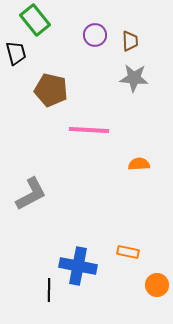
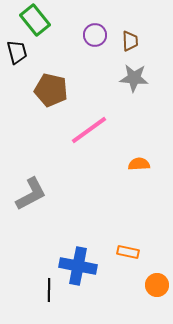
black trapezoid: moved 1 px right, 1 px up
pink line: rotated 39 degrees counterclockwise
